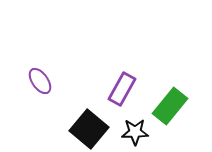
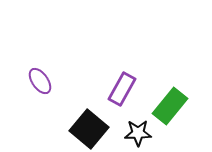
black star: moved 3 px right, 1 px down
